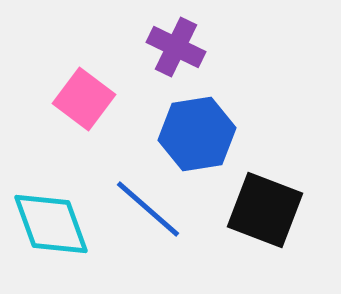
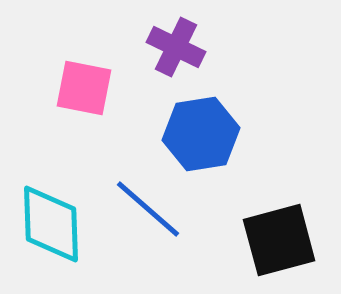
pink square: moved 11 px up; rotated 26 degrees counterclockwise
blue hexagon: moved 4 px right
black square: moved 14 px right, 30 px down; rotated 36 degrees counterclockwise
cyan diamond: rotated 18 degrees clockwise
